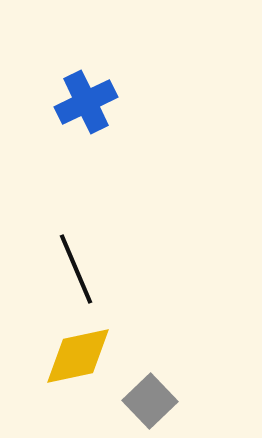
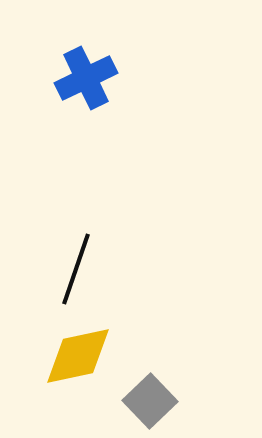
blue cross: moved 24 px up
black line: rotated 42 degrees clockwise
